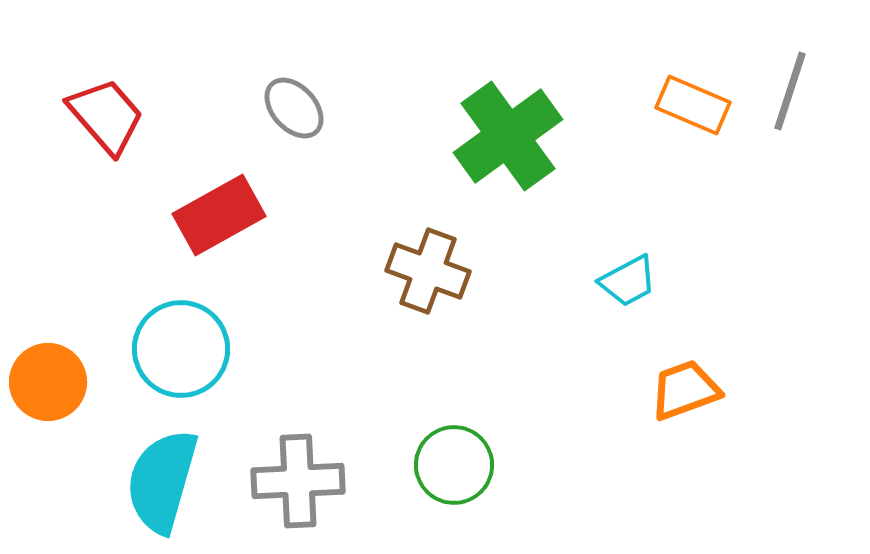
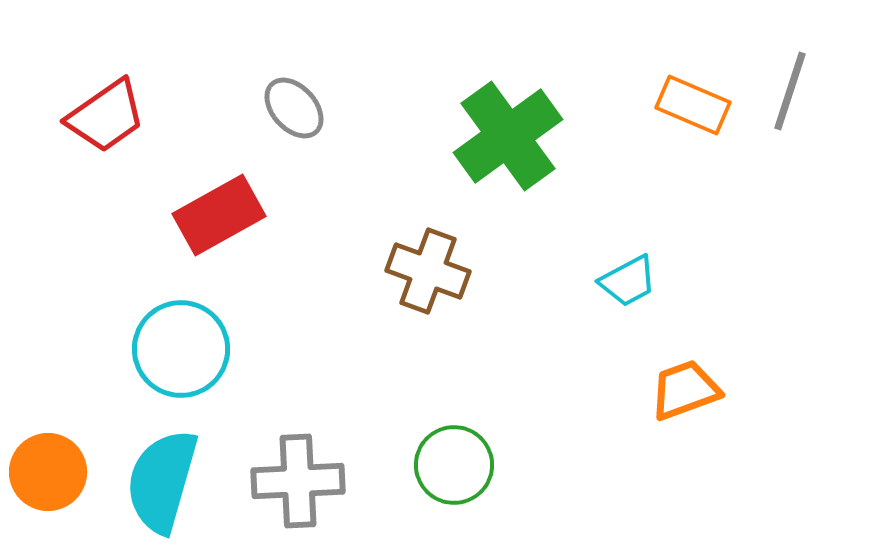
red trapezoid: rotated 96 degrees clockwise
orange circle: moved 90 px down
